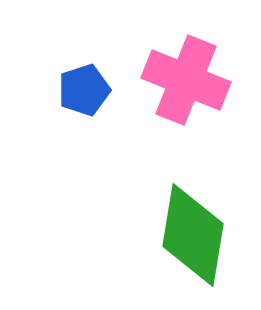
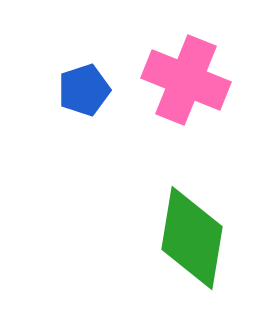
green diamond: moved 1 px left, 3 px down
